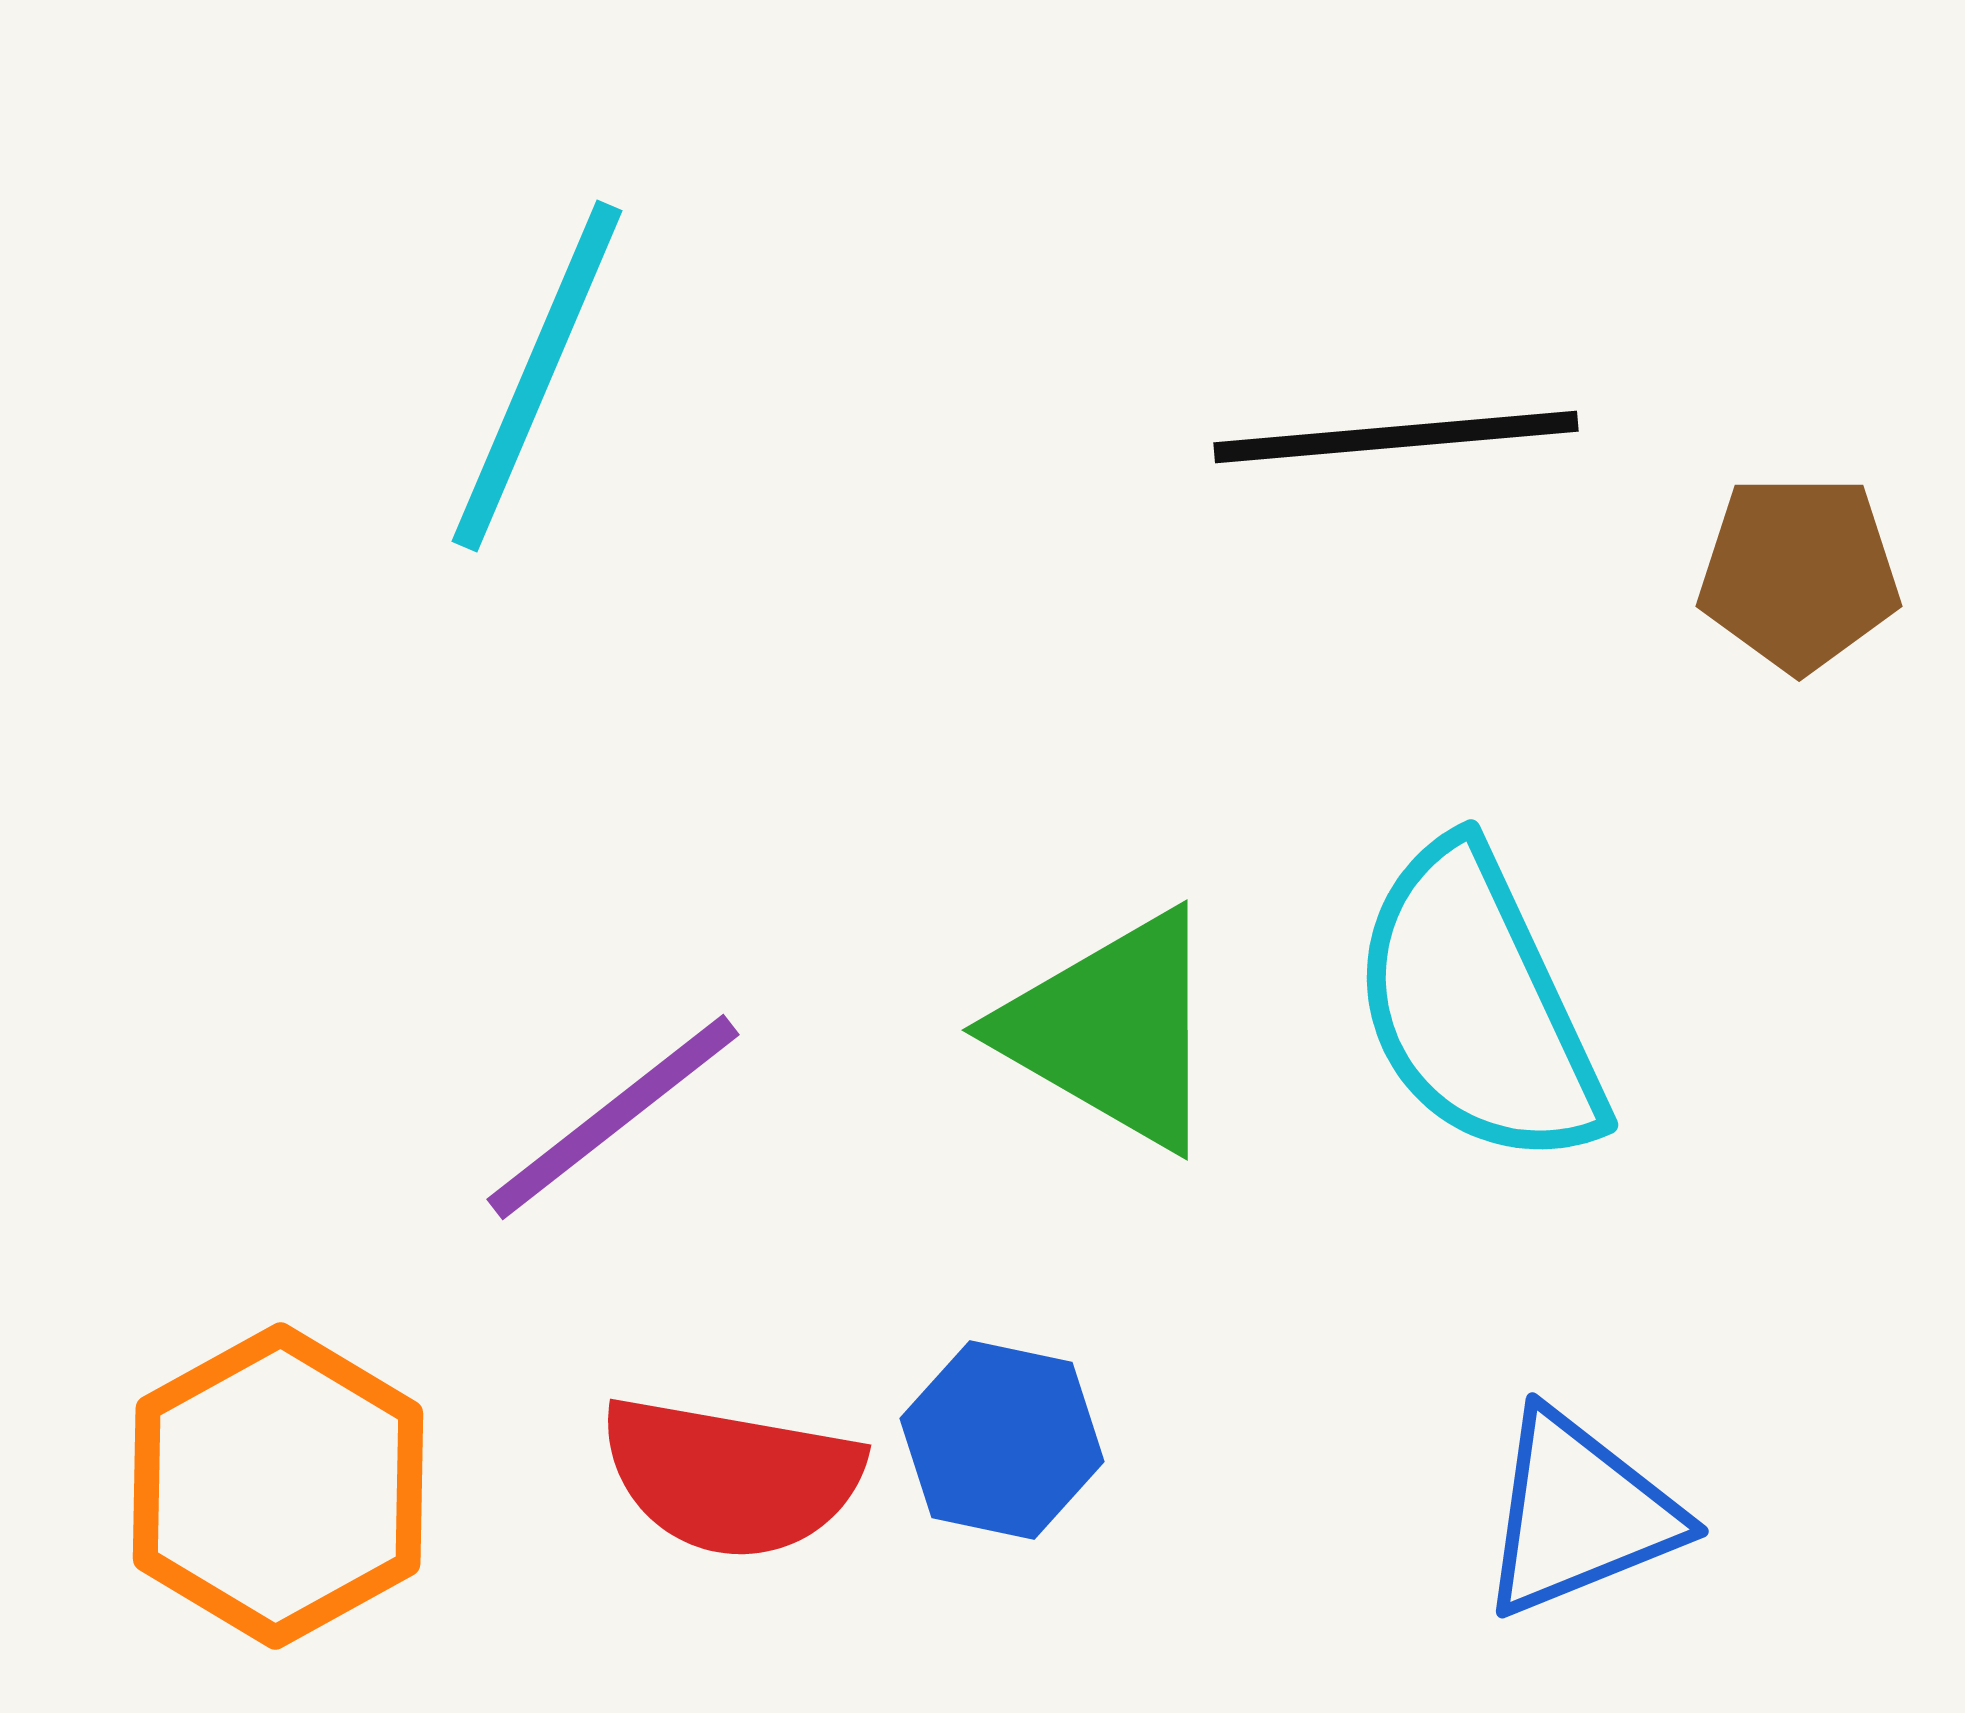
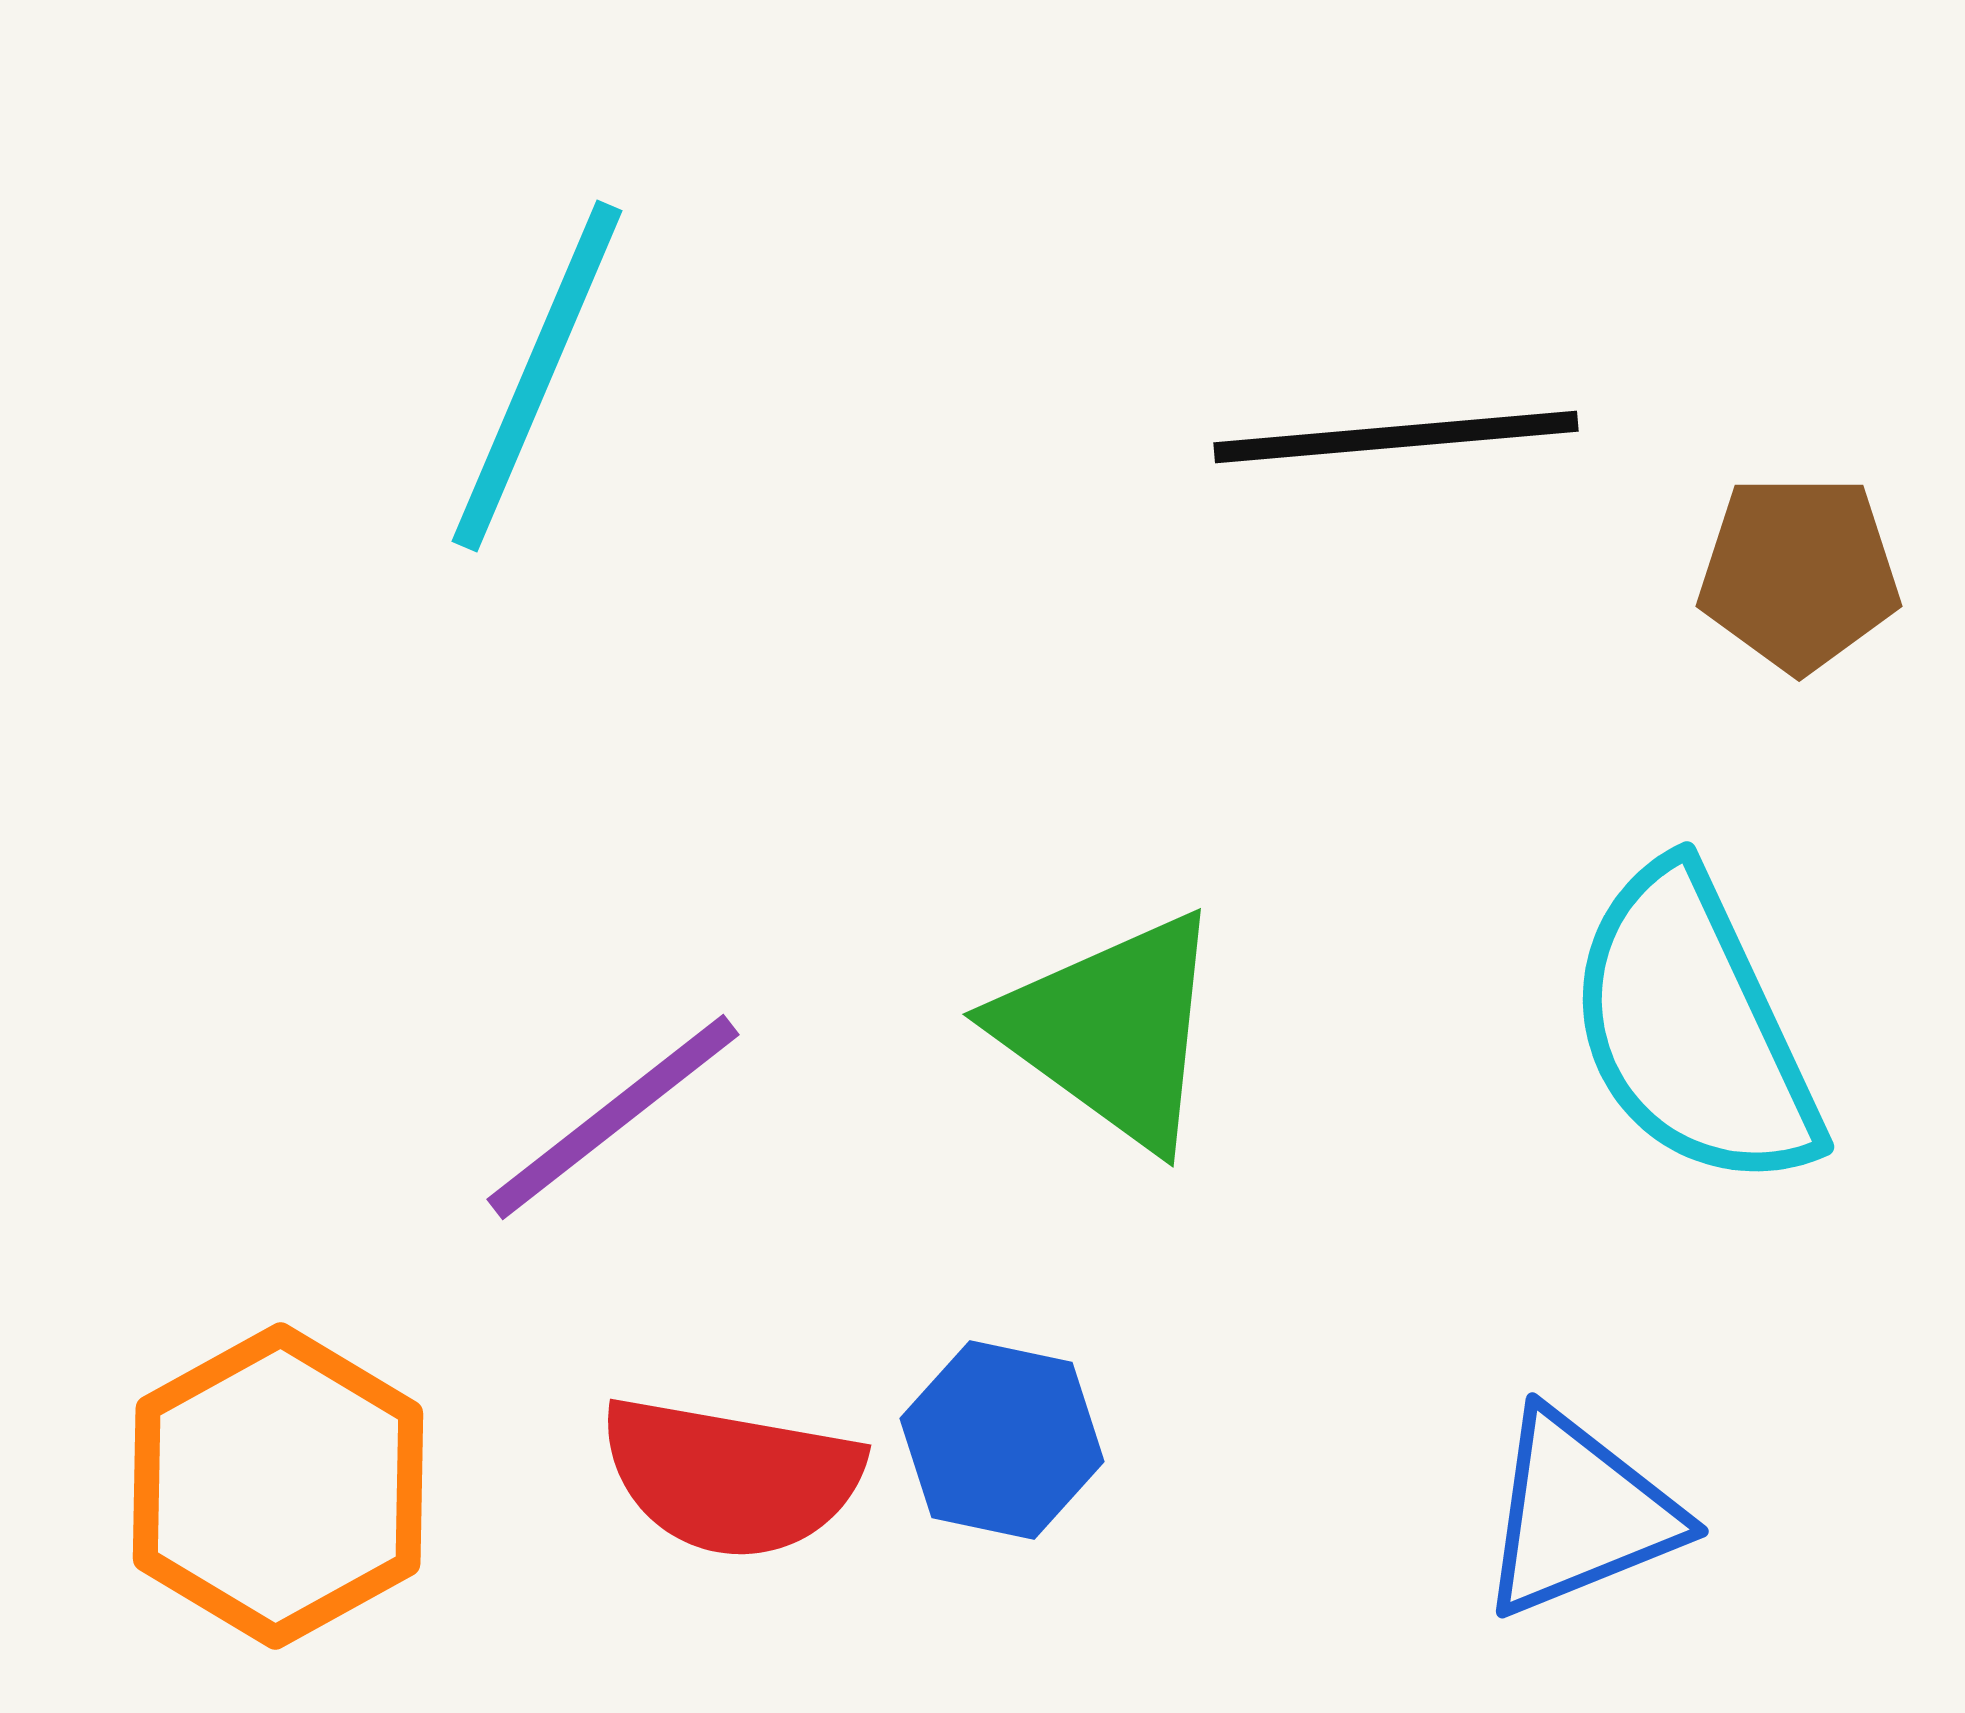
cyan semicircle: moved 216 px right, 22 px down
green triangle: rotated 6 degrees clockwise
